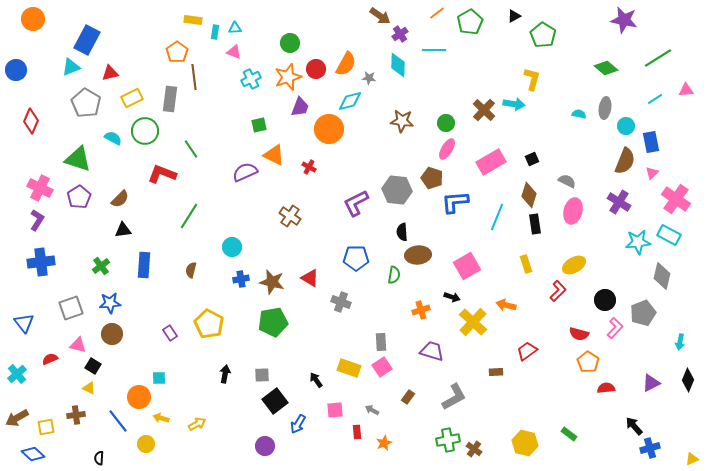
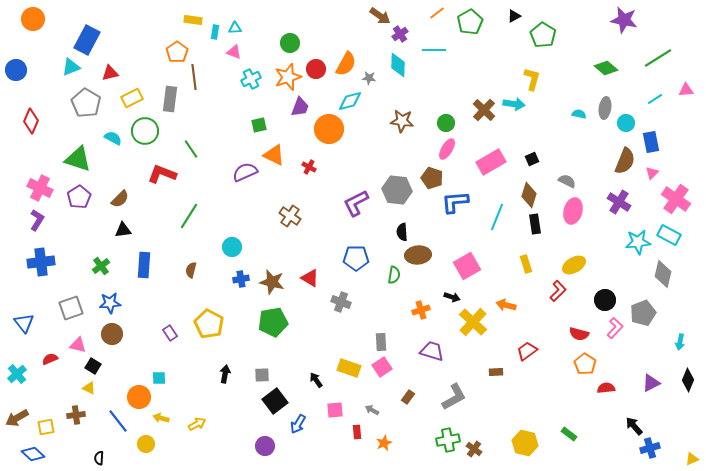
cyan circle at (626, 126): moved 3 px up
gray diamond at (662, 276): moved 1 px right, 2 px up
orange pentagon at (588, 362): moved 3 px left, 2 px down
